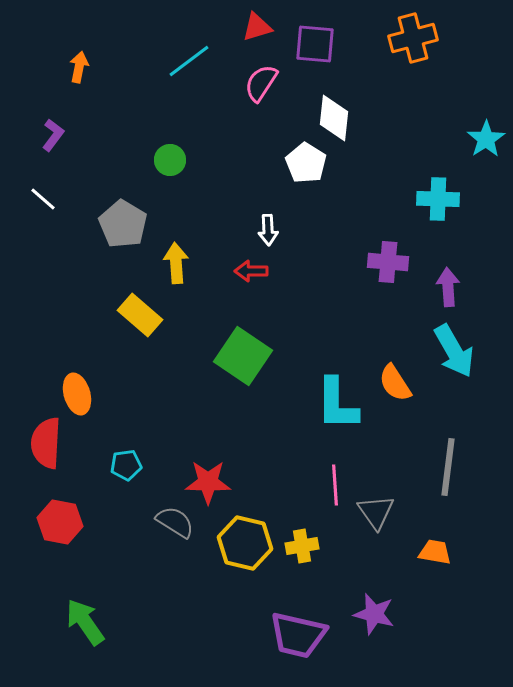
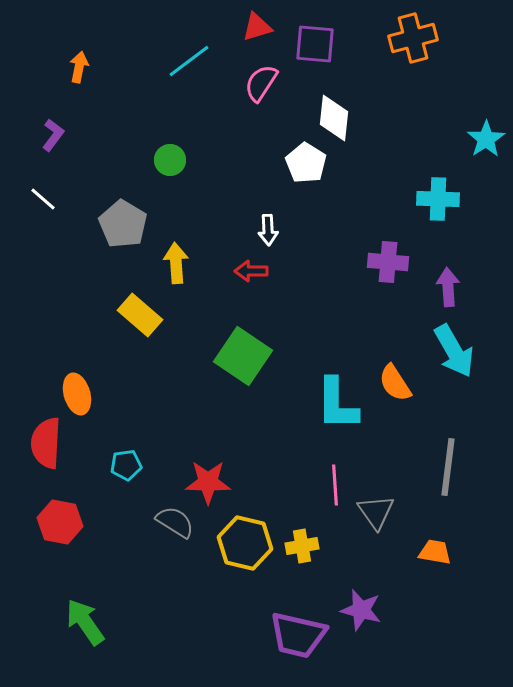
purple star: moved 13 px left, 4 px up
